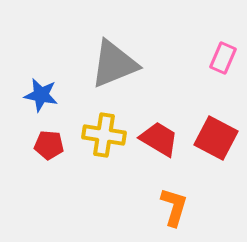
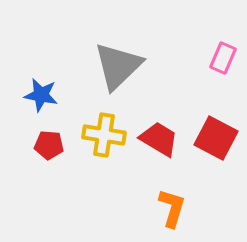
gray triangle: moved 4 px right, 2 px down; rotated 22 degrees counterclockwise
orange L-shape: moved 2 px left, 1 px down
